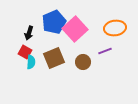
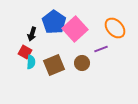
blue pentagon: rotated 15 degrees counterclockwise
orange ellipse: rotated 55 degrees clockwise
black arrow: moved 3 px right, 1 px down
purple line: moved 4 px left, 2 px up
brown square: moved 7 px down
brown circle: moved 1 px left, 1 px down
